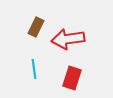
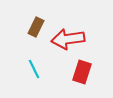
cyan line: rotated 18 degrees counterclockwise
red rectangle: moved 10 px right, 6 px up
